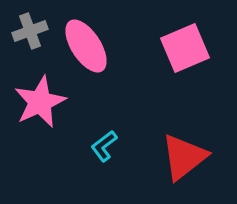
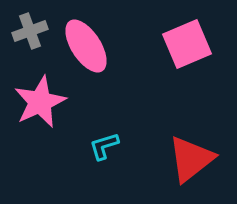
pink square: moved 2 px right, 4 px up
cyan L-shape: rotated 20 degrees clockwise
red triangle: moved 7 px right, 2 px down
